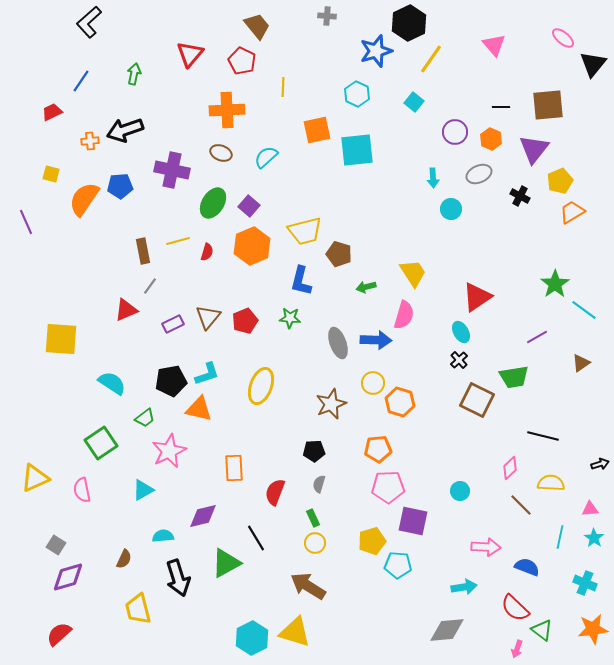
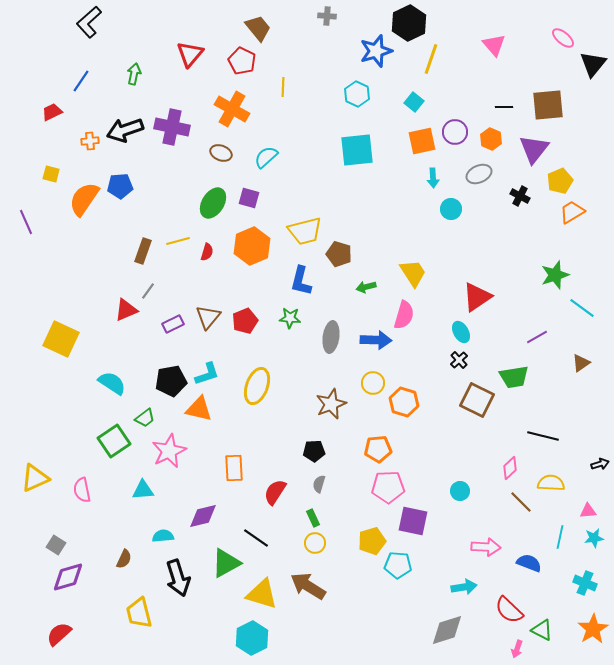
brown trapezoid at (257, 26): moved 1 px right, 2 px down
yellow line at (431, 59): rotated 16 degrees counterclockwise
black line at (501, 107): moved 3 px right
orange cross at (227, 110): moved 5 px right, 1 px up; rotated 32 degrees clockwise
orange square at (317, 130): moved 105 px right, 11 px down
purple cross at (172, 170): moved 43 px up
purple square at (249, 206): moved 8 px up; rotated 25 degrees counterclockwise
brown rectangle at (143, 251): rotated 30 degrees clockwise
green star at (555, 284): moved 9 px up; rotated 16 degrees clockwise
gray line at (150, 286): moved 2 px left, 5 px down
cyan line at (584, 310): moved 2 px left, 2 px up
yellow square at (61, 339): rotated 21 degrees clockwise
gray ellipse at (338, 343): moved 7 px left, 6 px up; rotated 28 degrees clockwise
yellow ellipse at (261, 386): moved 4 px left
orange hexagon at (400, 402): moved 4 px right
green square at (101, 443): moved 13 px right, 2 px up
cyan triangle at (143, 490): rotated 25 degrees clockwise
red semicircle at (275, 492): rotated 12 degrees clockwise
brown line at (521, 505): moved 3 px up
pink triangle at (590, 509): moved 2 px left, 2 px down
black line at (256, 538): rotated 24 degrees counterclockwise
cyan star at (594, 538): rotated 30 degrees clockwise
blue semicircle at (527, 567): moved 2 px right, 4 px up
red semicircle at (515, 608): moved 6 px left, 2 px down
yellow trapezoid at (138, 609): moved 1 px right, 4 px down
orange star at (593, 629): rotated 24 degrees counterclockwise
gray diamond at (447, 630): rotated 12 degrees counterclockwise
green triangle at (542, 630): rotated 10 degrees counterclockwise
yellow triangle at (295, 632): moved 33 px left, 38 px up
